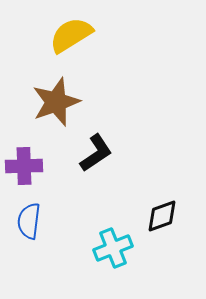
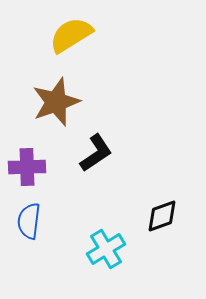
purple cross: moved 3 px right, 1 px down
cyan cross: moved 7 px left, 1 px down; rotated 9 degrees counterclockwise
